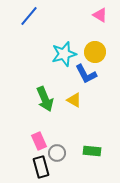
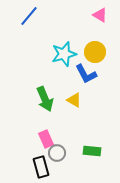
pink rectangle: moved 7 px right, 2 px up
